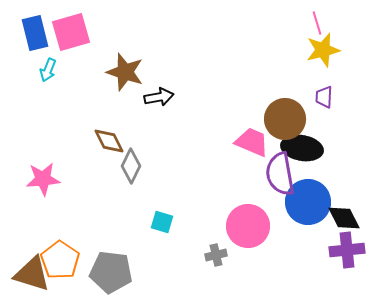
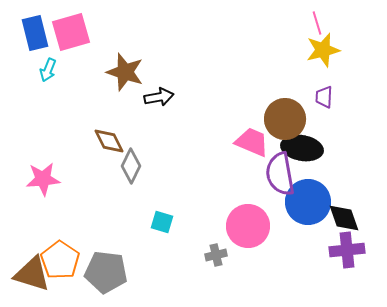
black diamond: rotated 8 degrees clockwise
gray pentagon: moved 5 px left
